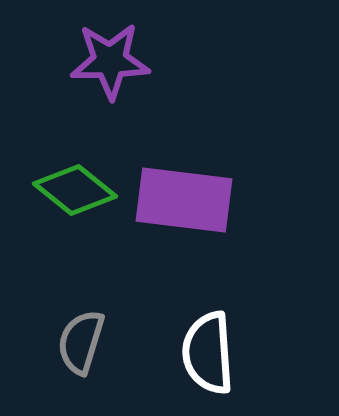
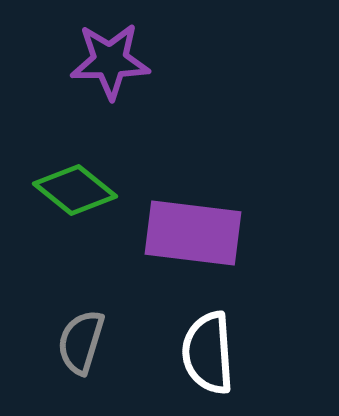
purple rectangle: moved 9 px right, 33 px down
